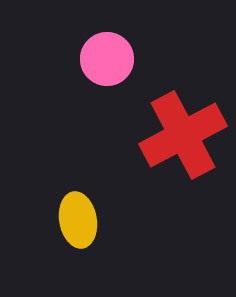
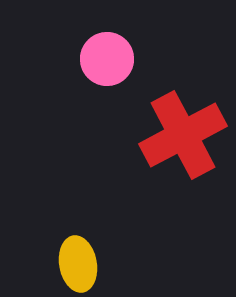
yellow ellipse: moved 44 px down
